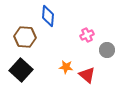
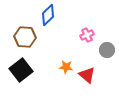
blue diamond: moved 1 px up; rotated 40 degrees clockwise
black square: rotated 10 degrees clockwise
